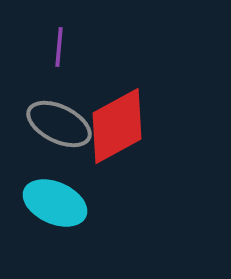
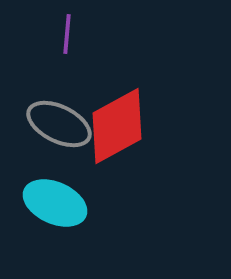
purple line: moved 8 px right, 13 px up
